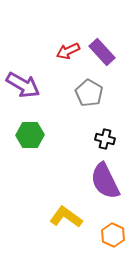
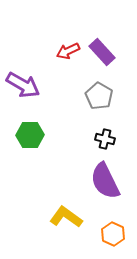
gray pentagon: moved 10 px right, 3 px down
orange hexagon: moved 1 px up
